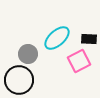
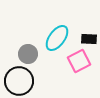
cyan ellipse: rotated 12 degrees counterclockwise
black circle: moved 1 px down
